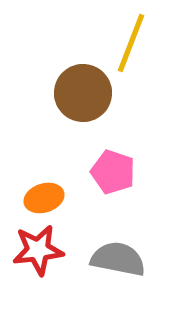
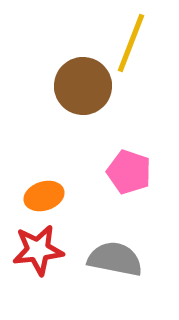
brown circle: moved 7 px up
pink pentagon: moved 16 px right
orange ellipse: moved 2 px up
gray semicircle: moved 3 px left
